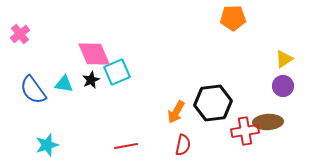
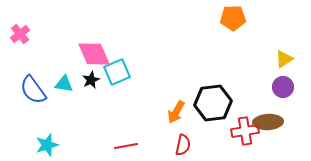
purple circle: moved 1 px down
